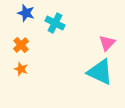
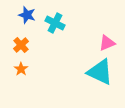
blue star: moved 1 px right, 2 px down
pink triangle: rotated 24 degrees clockwise
orange star: rotated 16 degrees clockwise
